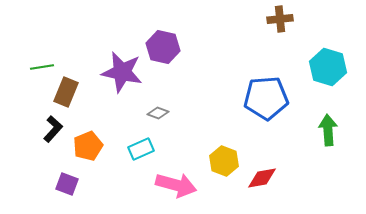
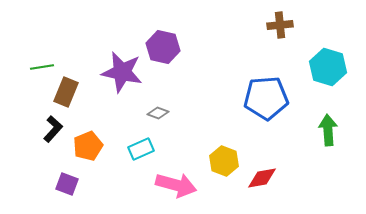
brown cross: moved 6 px down
